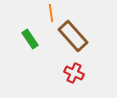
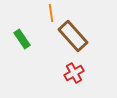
green rectangle: moved 8 px left
red cross: rotated 36 degrees clockwise
